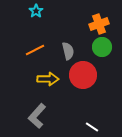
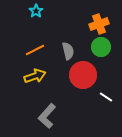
green circle: moved 1 px left
yellow arrow: moved 13 px left, 3 px up; rotated 20 degrees counterclockwise
gray L-shape: moved 10 px right
white line: moved 14 px right, 30 px up
